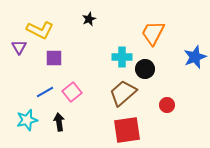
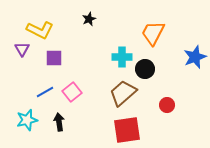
purple triangle: moved 3 px right, 2 px down
